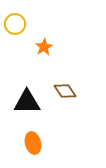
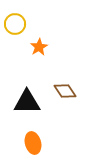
orange star: moved 5 px left
